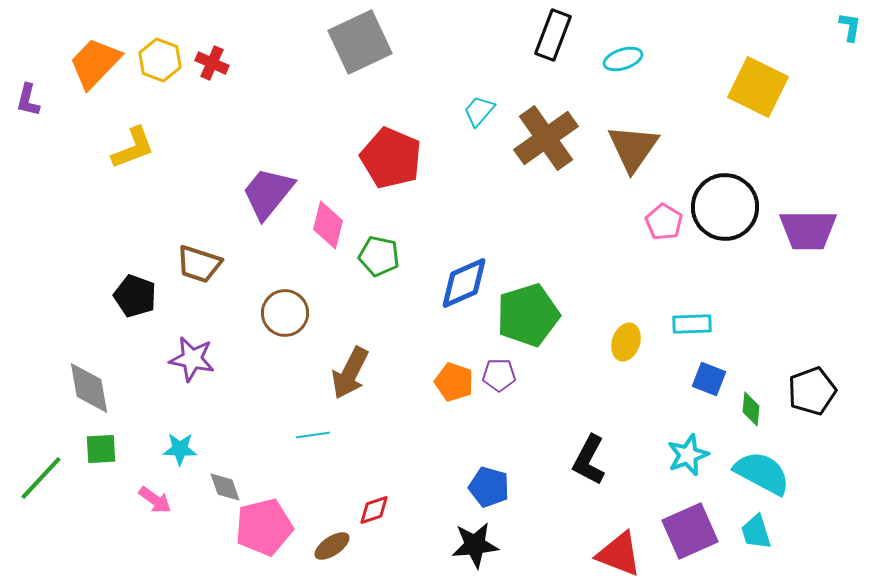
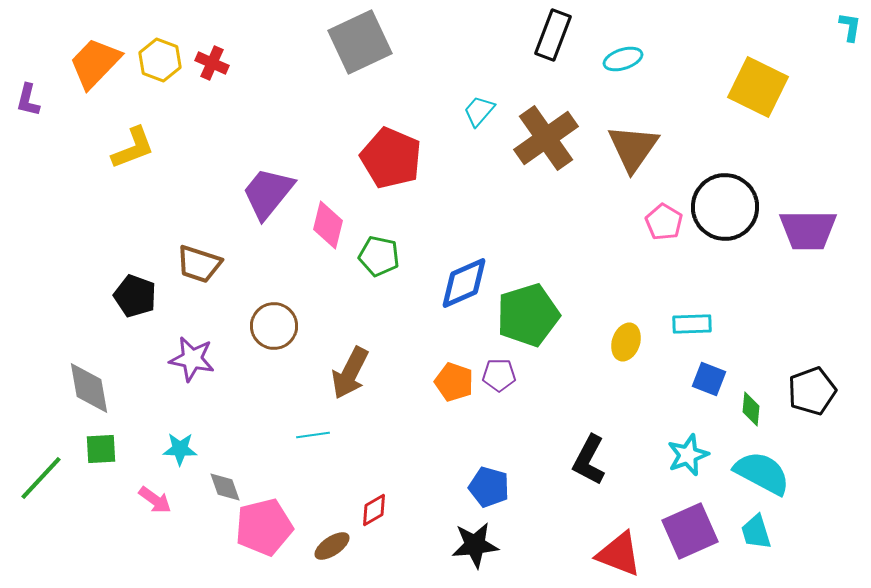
brown circle at (285, 313): moved 11 px left, 13 px down
red diamond at (374, 510): rotated 12 degrees counterclockwise
